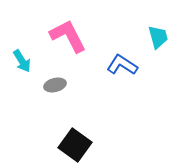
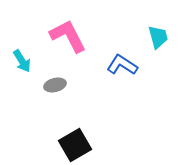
black square: rotated 24 degrees clockwise
